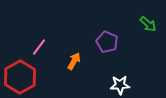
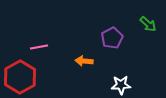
purple pentagon: moved 5 px right, 4 px up; rotated 20 degrees clockwise
pink line: rotated 42 degrees clockwise
orange arrow: moved 10 px right; rotated 114 degrees counterclockwise
white star: moved 1 px right
